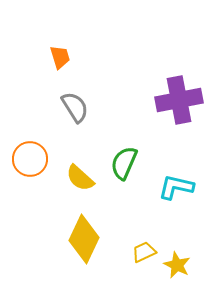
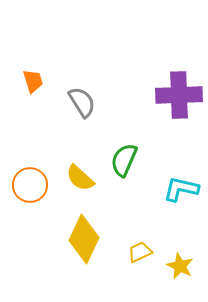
orange trapezoid: moved 27 px left, 24 px down
purple cross: moved 5 px up; rotated 9 degrees clockwise
gray semicircle: moved 7 px right, 5 px up
orange circle: moved 26 px down
green semicircle: moved 3 px up
cyan L-shape: moved 5 px right, 2 px down
yellow trapezoid: moved 4 px left
yellow star: moved 3 px right, 1 px down
